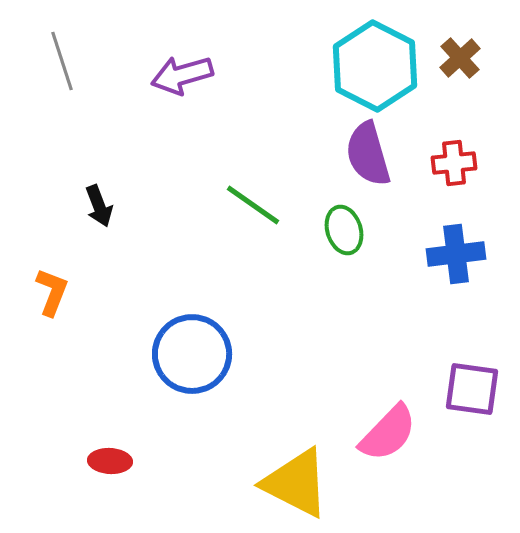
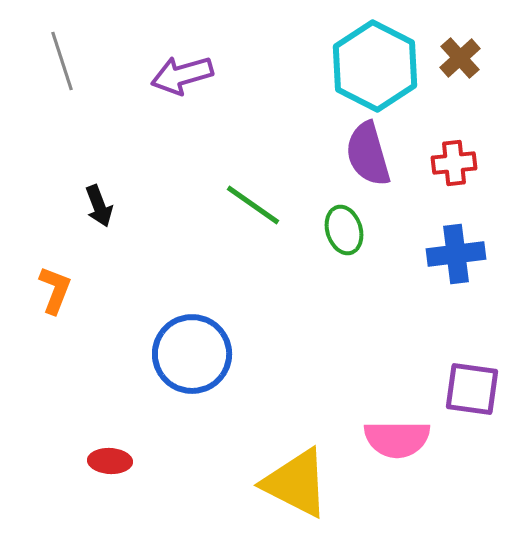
orange L-shape: moved 3 px right, 2 px up
pink semicircle: moved 9 px right, 6 px down; rotated 46 degrees clockwise
